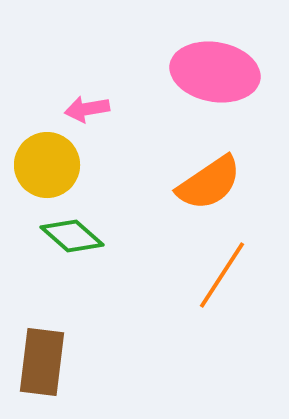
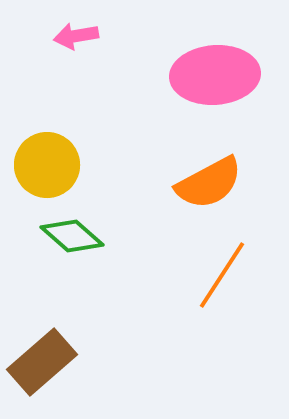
pink ellipse: moved 3 px down; rotated 14 degrees counterclockwise
pink arrow: moved 11 px left, 73 px up
orange semicircle: rotated 6 degrees clockwise
brown rectangle: rotated 42 degrees clockwise
